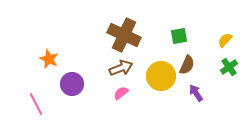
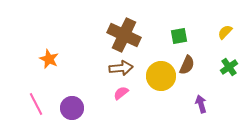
yellow semicircle: moved 8 px up
brown arrow: rotated 15 degrees clockwise
purple circle: moved 24 px down
purple arrow: moved 5 px right, 11 px down; rotated 18 degrees clockwise
